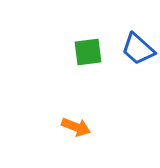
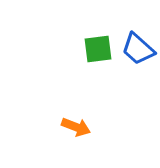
green square: moved 10 px right, 3 px up
